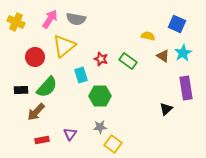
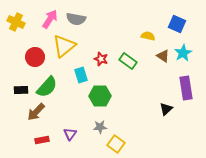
yellow square: moved 3 px right
